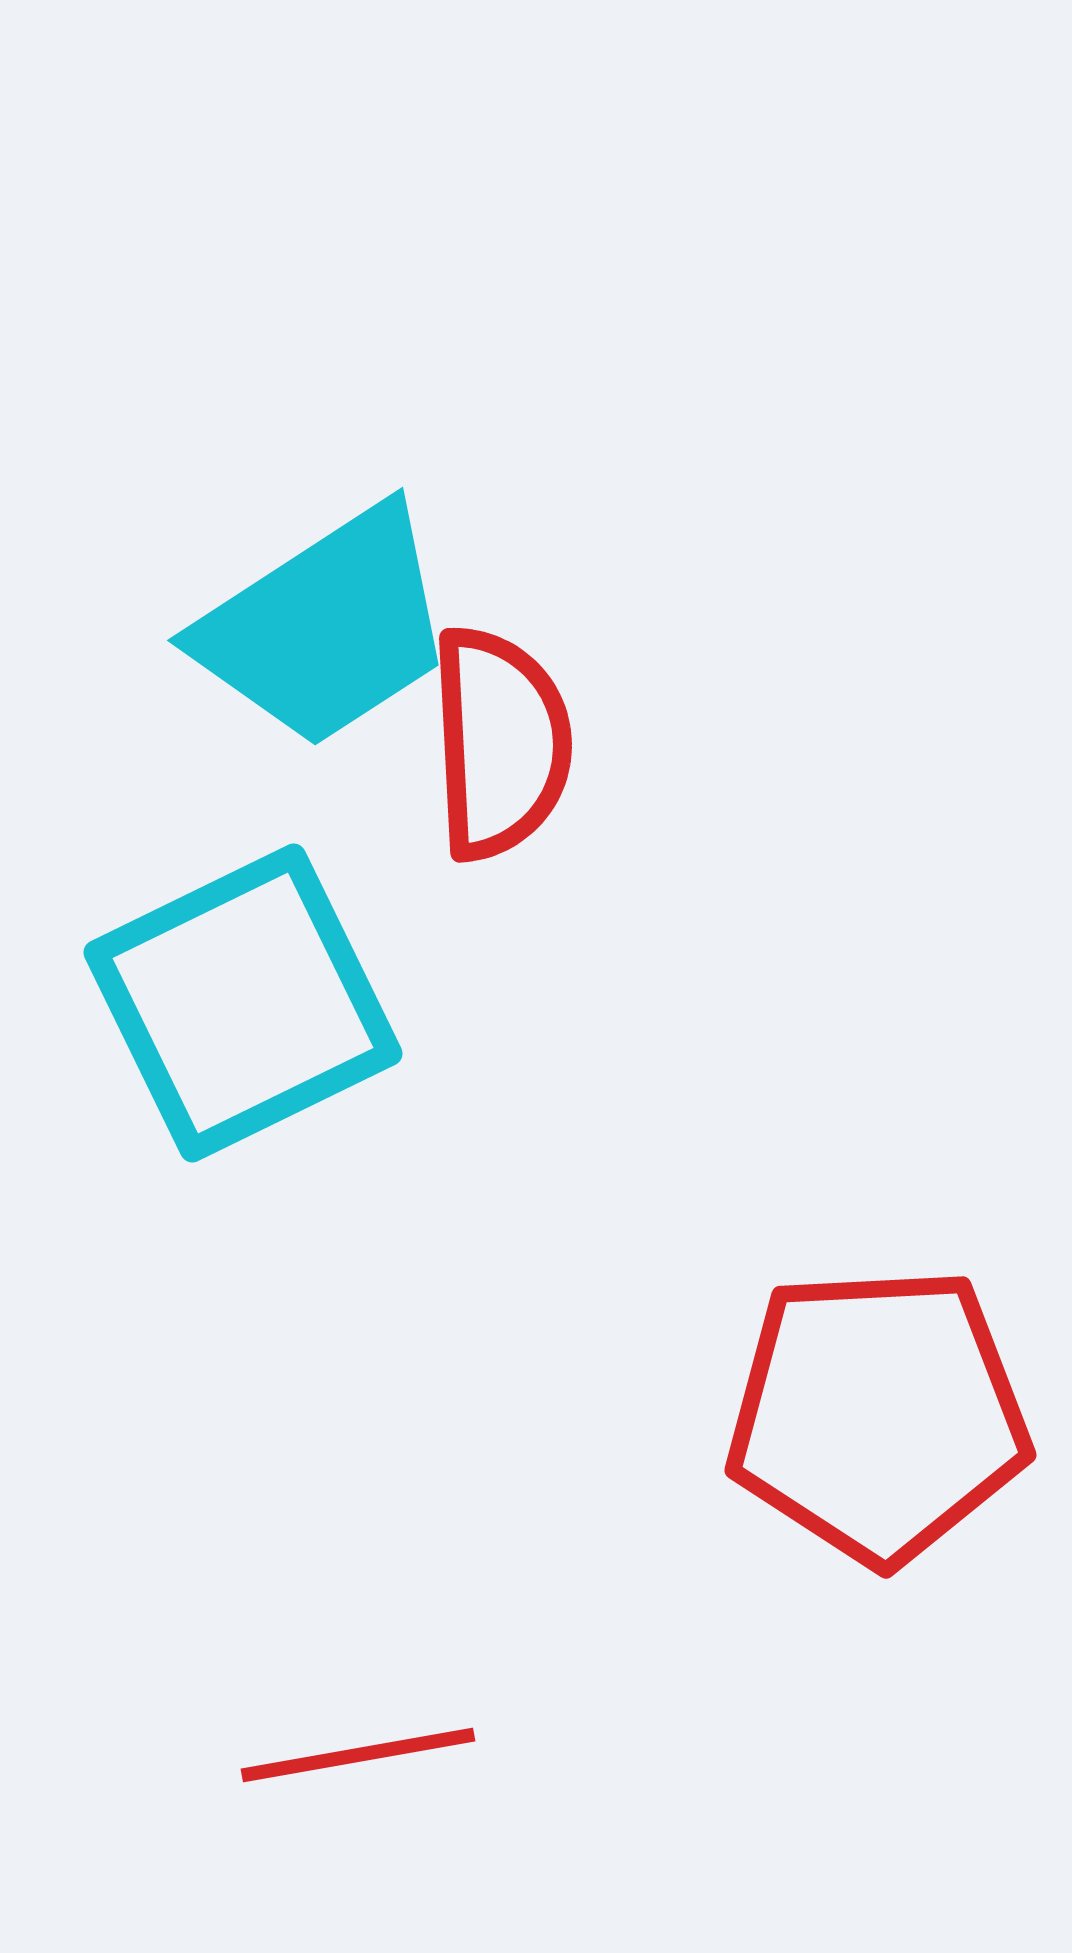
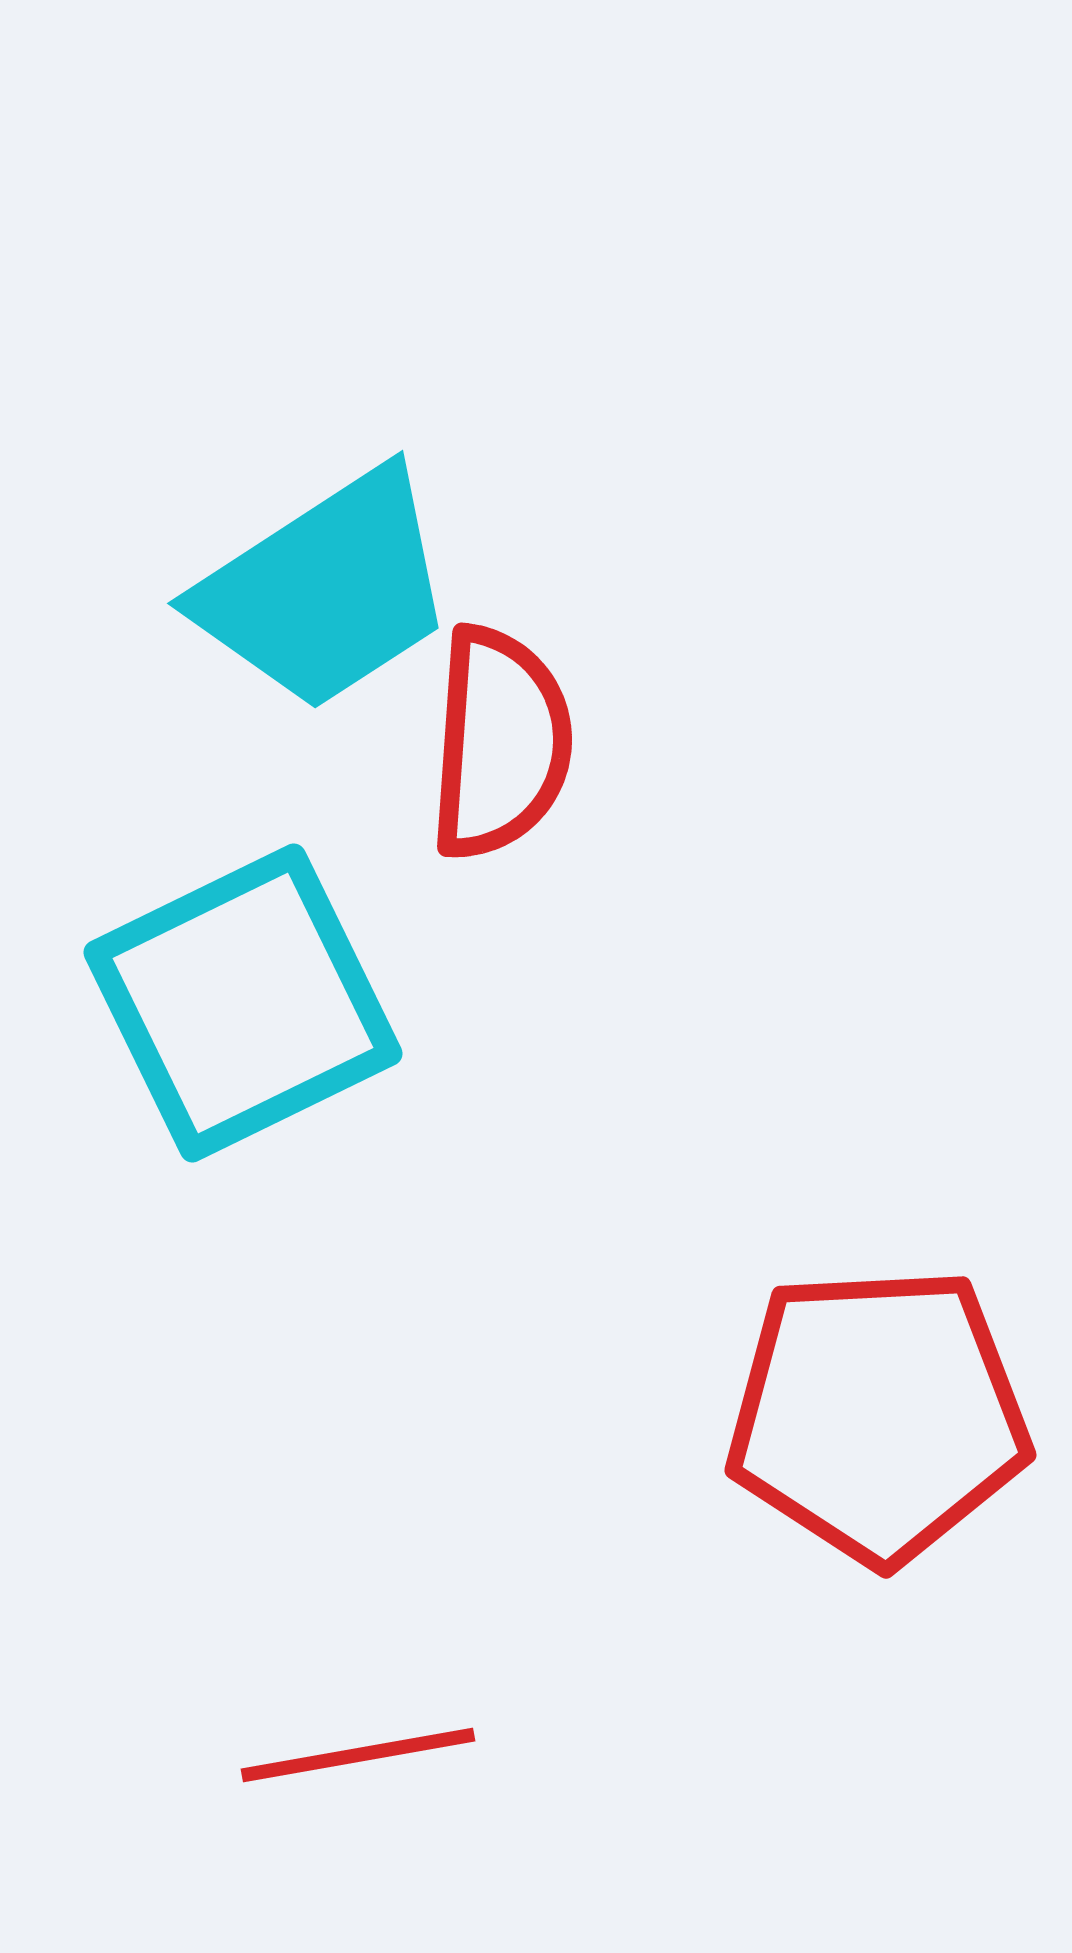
cyan trapezoid: moved 37 px up
red semicircle: rotated 7 degrees clockwise
